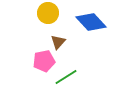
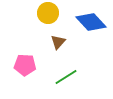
pink pentagon: moved 19 px left, 4 px down; rotated 15 degrees clockwise
